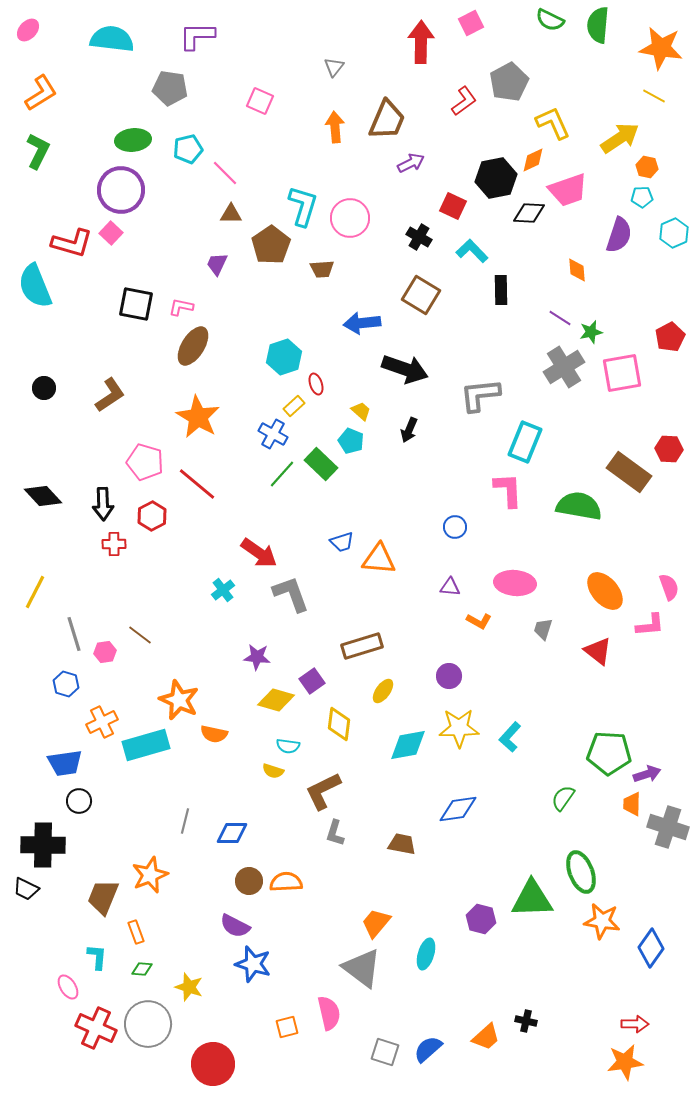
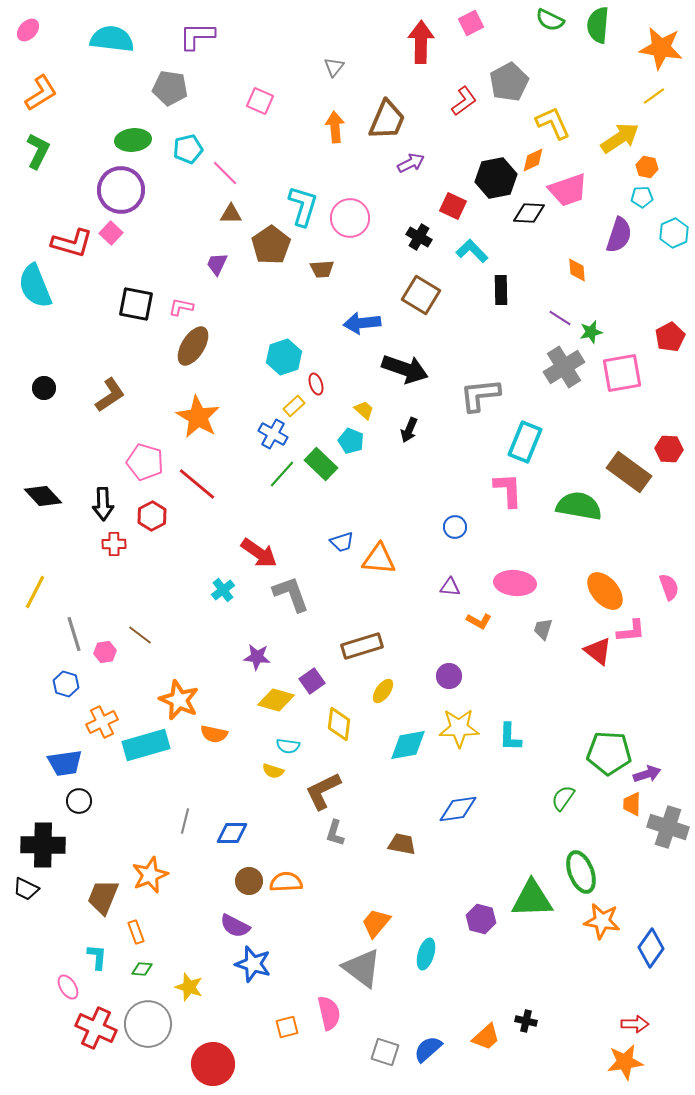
yellow line at (654, 96): rotated 65 degrees counterclockwise
yellow trapezoid at (361, 411): moved 3 px right, 1 px up
pink L-shape at (650, 625): moved 19 px left, 6 px down
cyan L-shape at (510, 737): rotated 40 degrees counterclockwise
